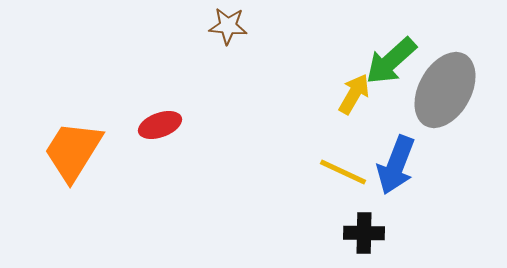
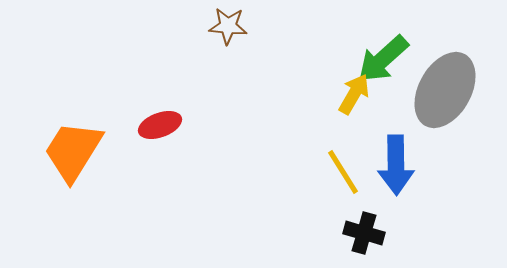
green arrow: moved 8 px left, 2 px up
blue arrow: rotated 22 degrees counterclockwise
yellow line: rotated 33 degrees clockwise
black cross: rotated 15 degrees clockwise
